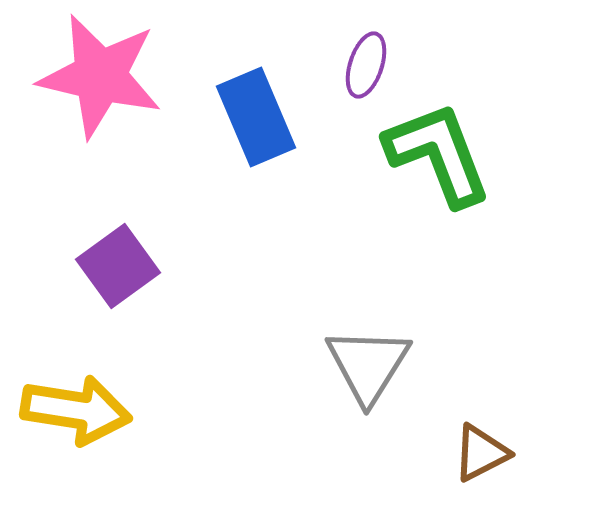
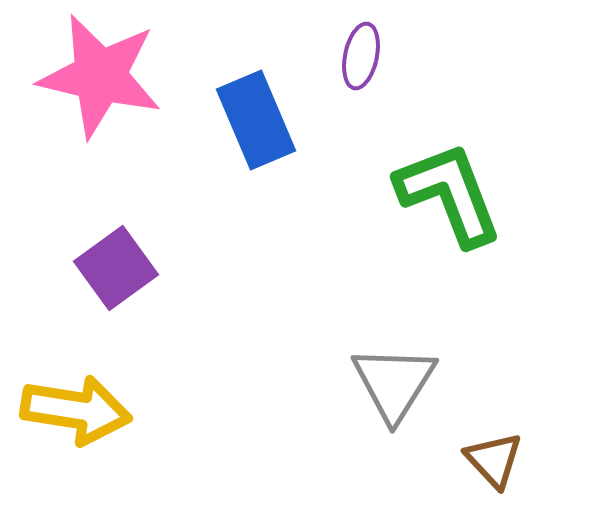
purple ellipse: moved 5 px left, 9 px up; rotated 6 degrees counterclockwise
blue rectangle: moved 3 px down
green L-shape: moved 11 px right, 40 px down
purple square: moved 2 px left, 2 px down
gray triangle: moved 26 px right, 18 px down
brown triangle: moved 13 px right, 7 px down; rotated 46 degrees counterclockwise
